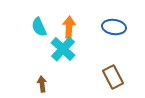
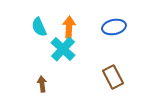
blue ellipse: rotated 20 degrees counterclockwise
